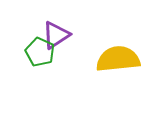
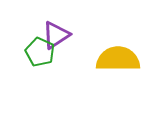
yellow semicircle: rotated 6 degrees clockwise
